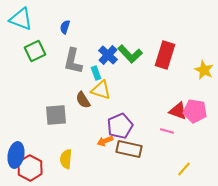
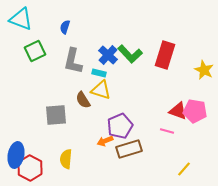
cyan rectangle: moved 3 px right; rotated 56 degrees counterclockwise
brown rectangle: rotated 30 degrees counterclockwise
